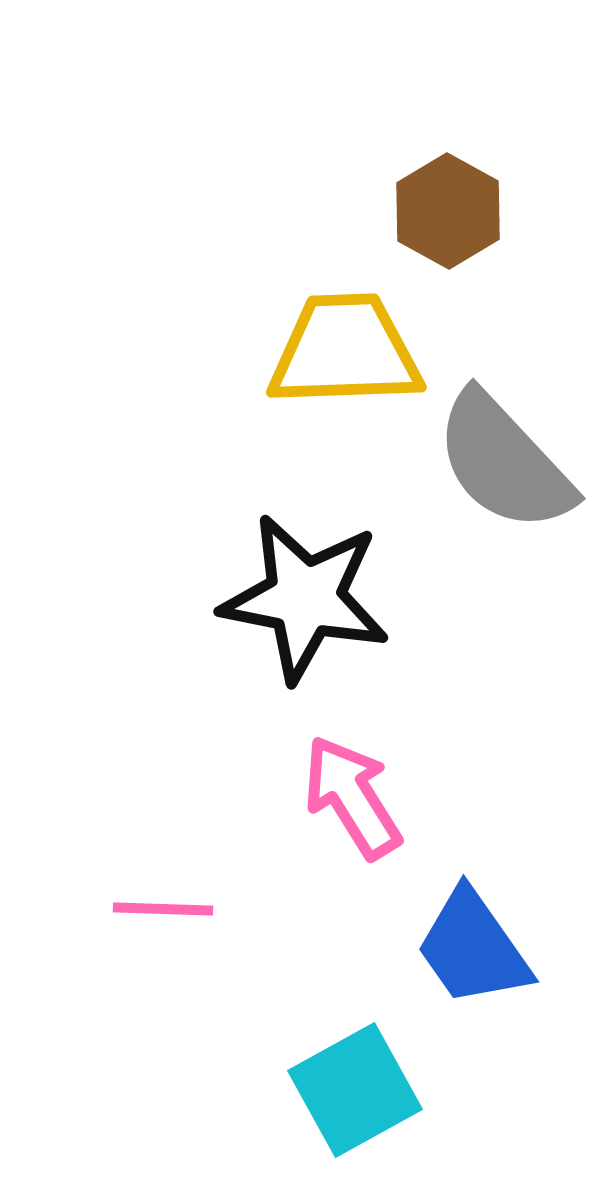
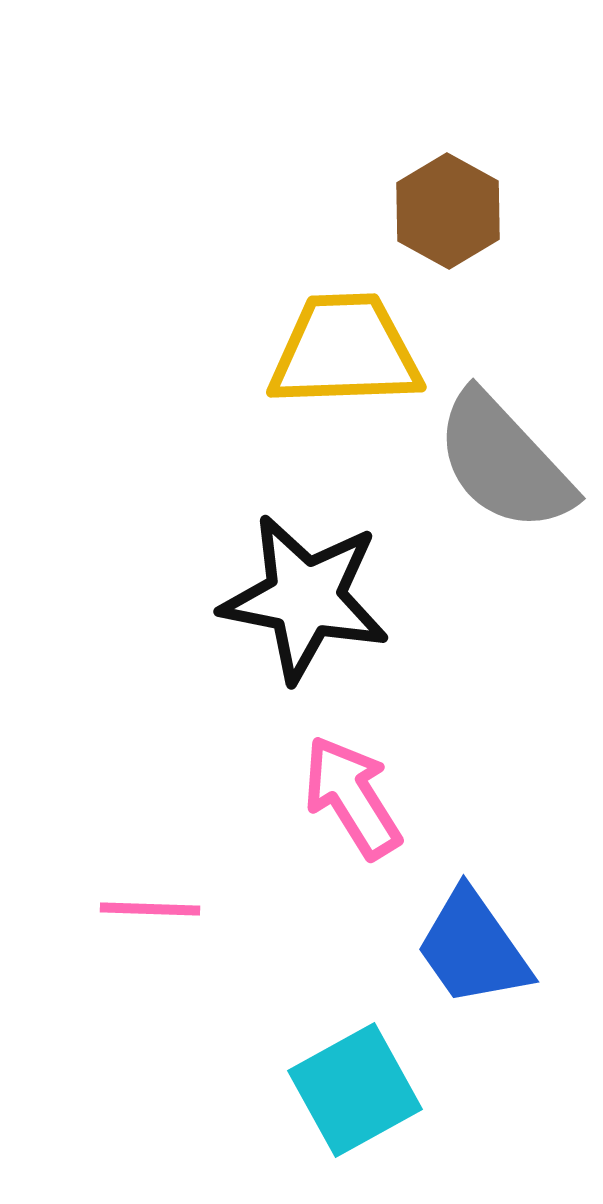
pink line: moved 13 px left
